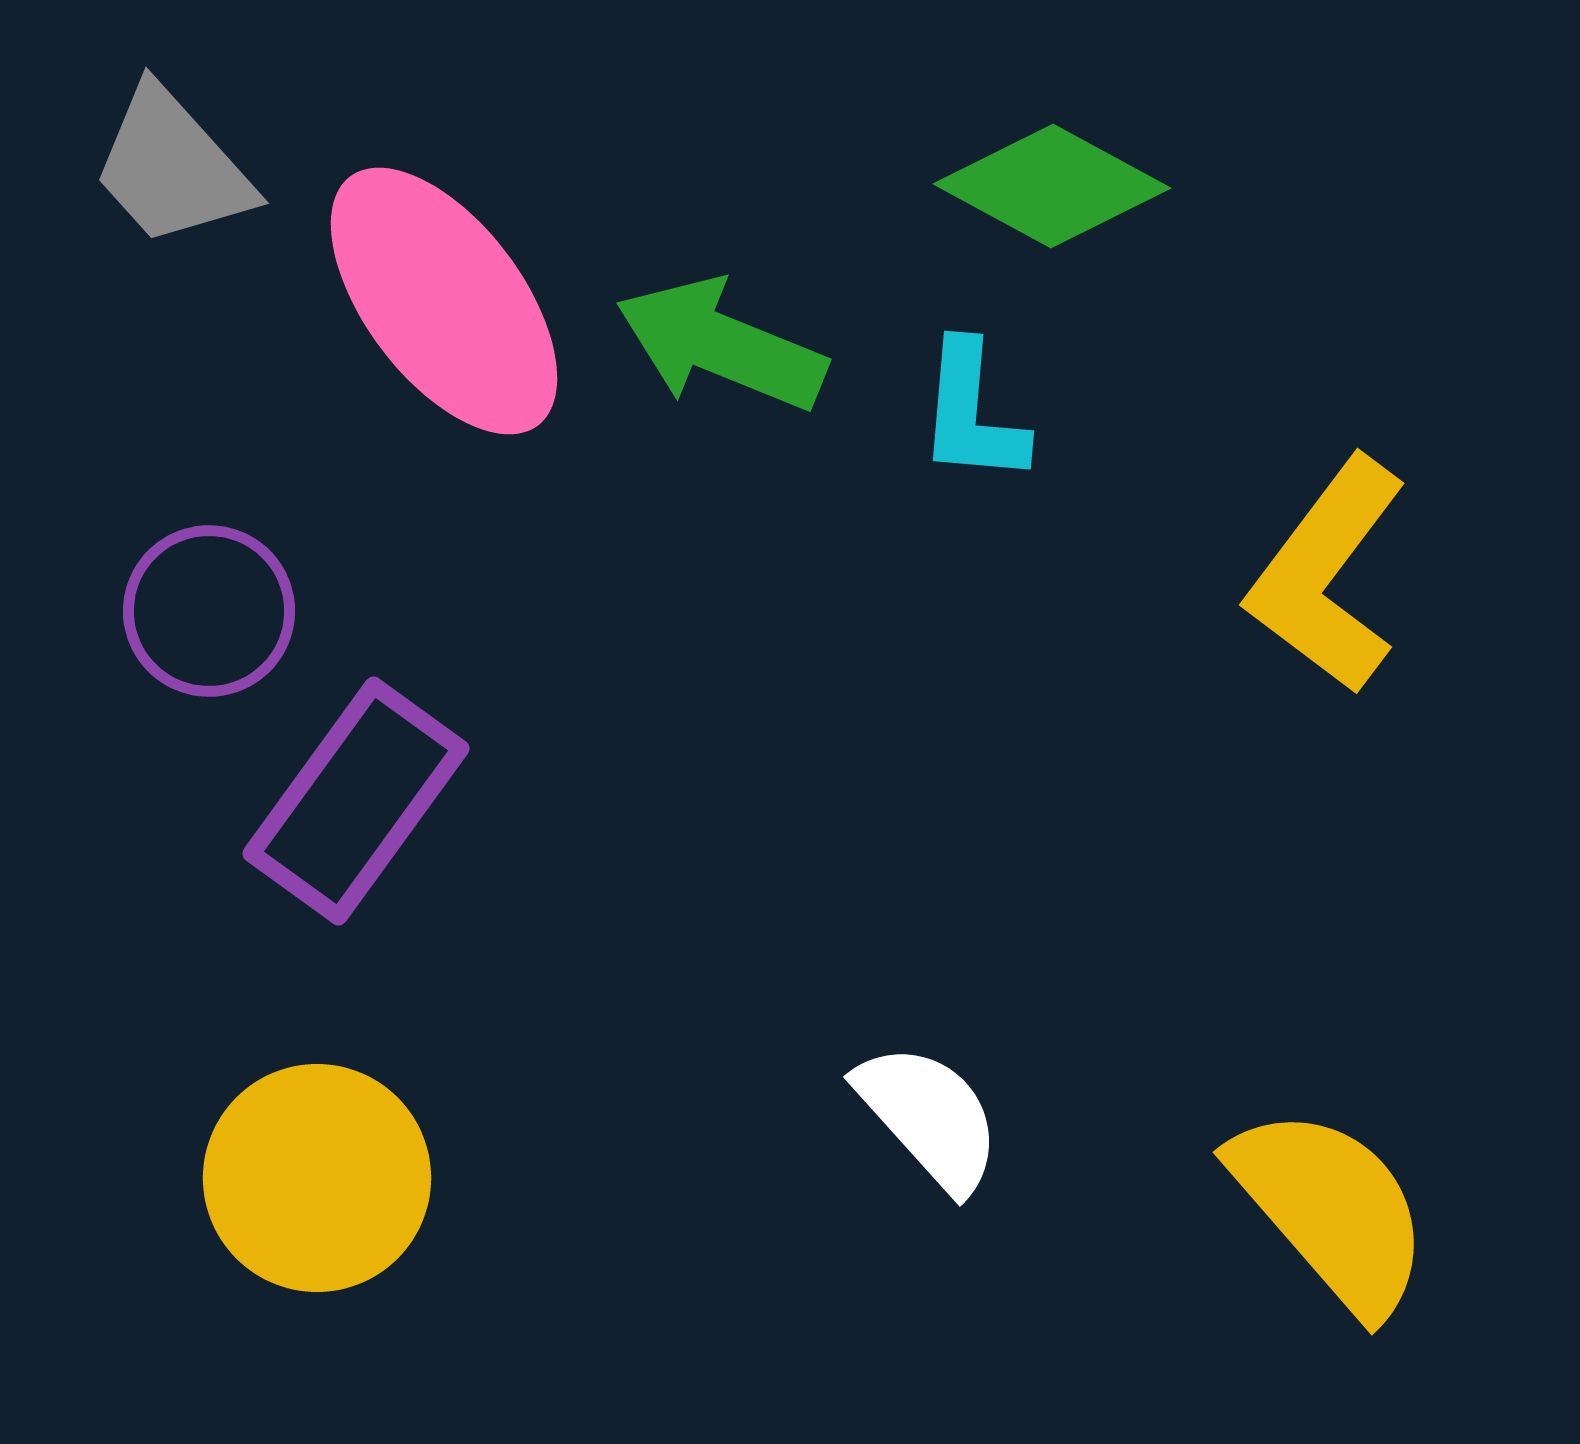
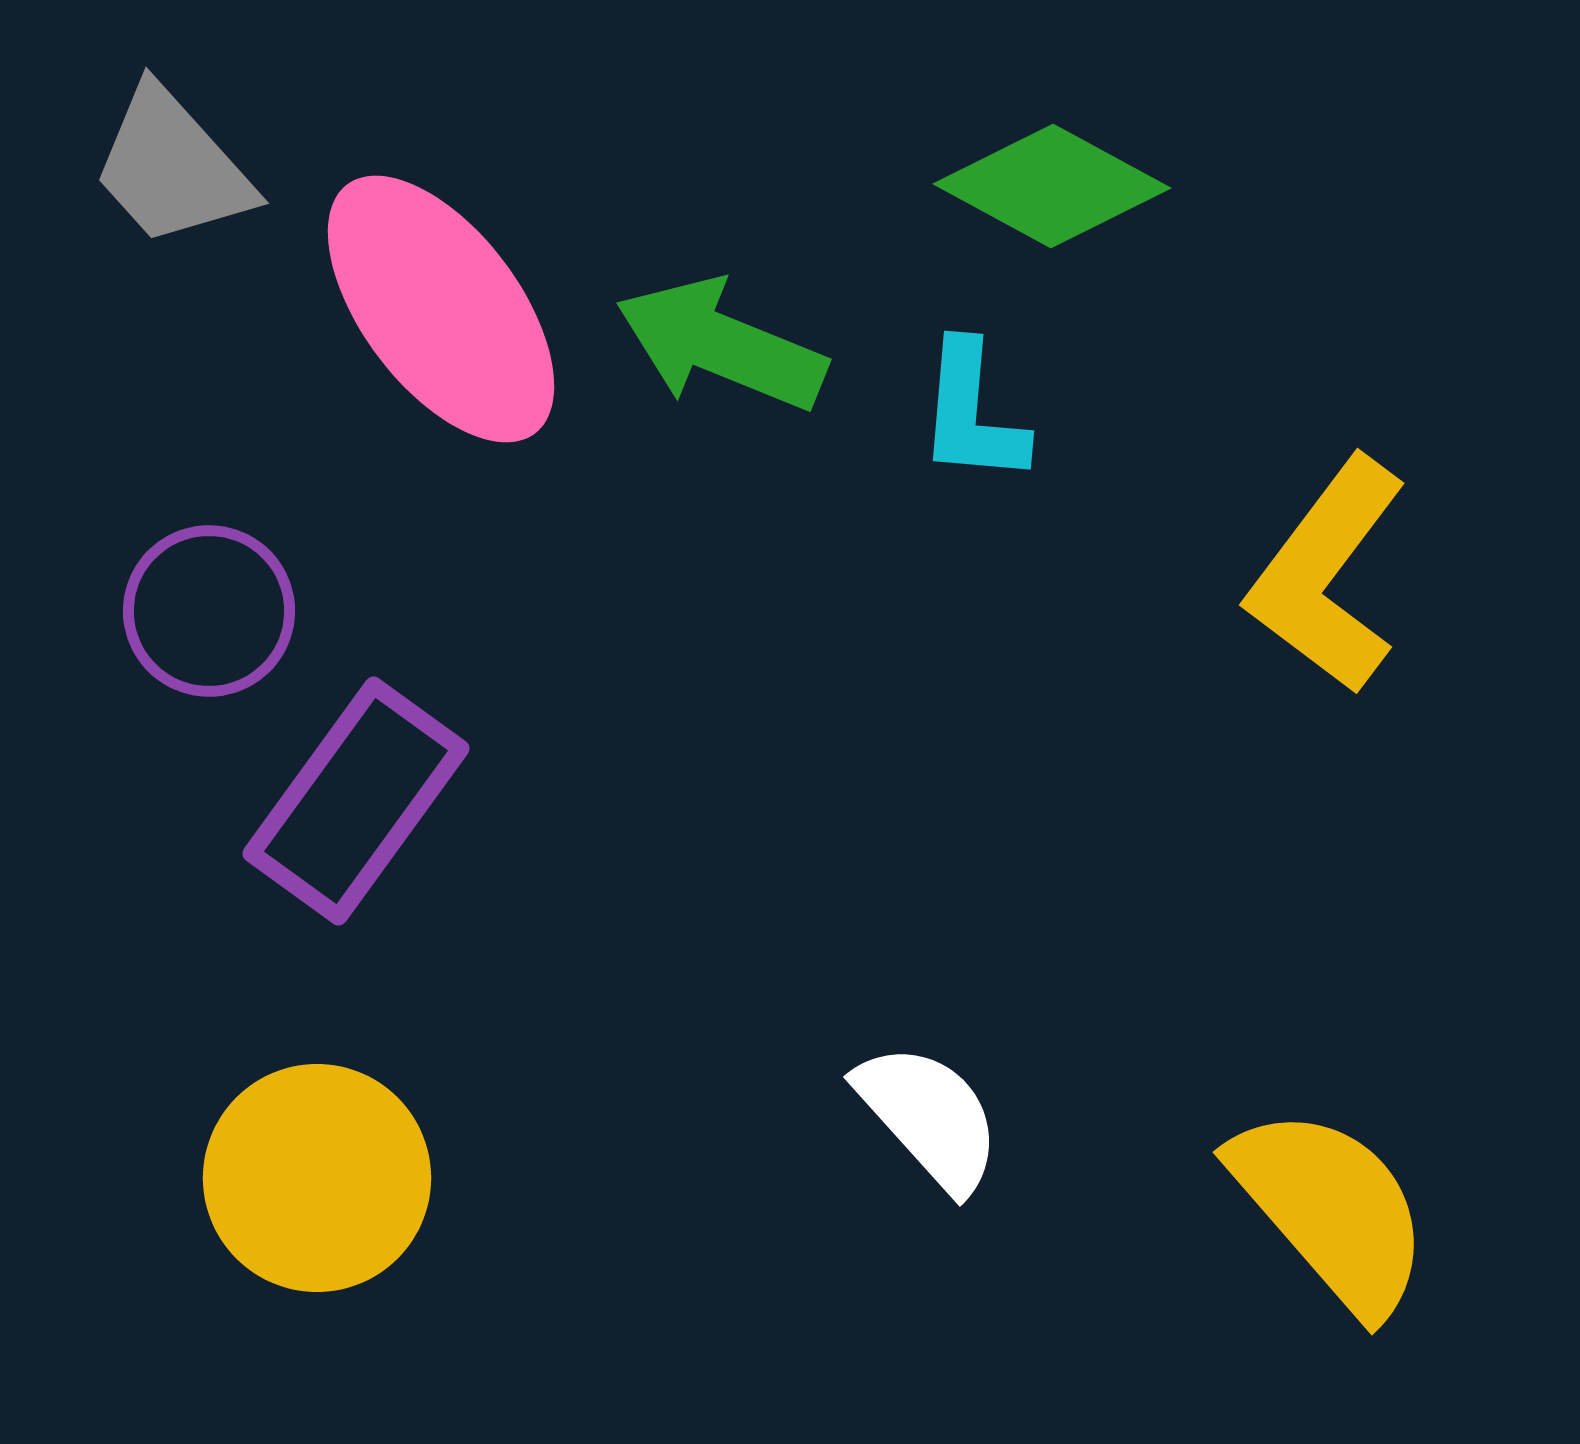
pink ellipse: moved 3 px left, 8 px down
